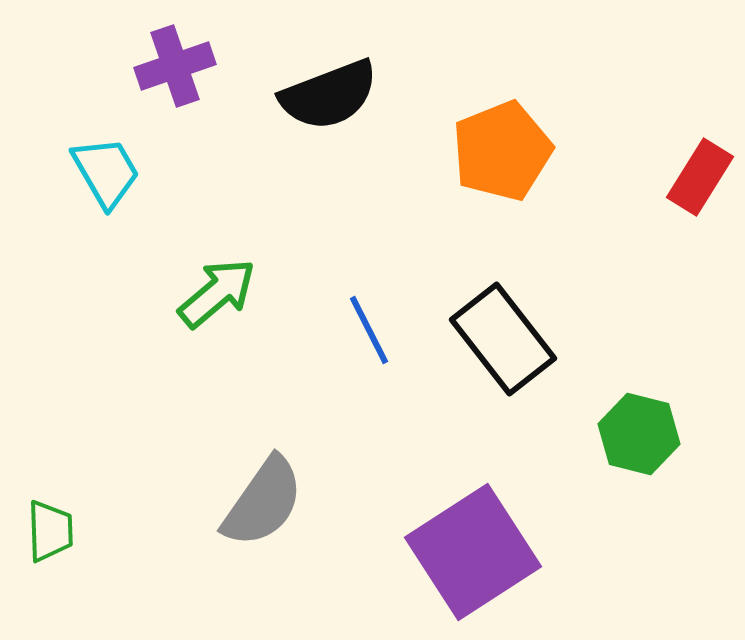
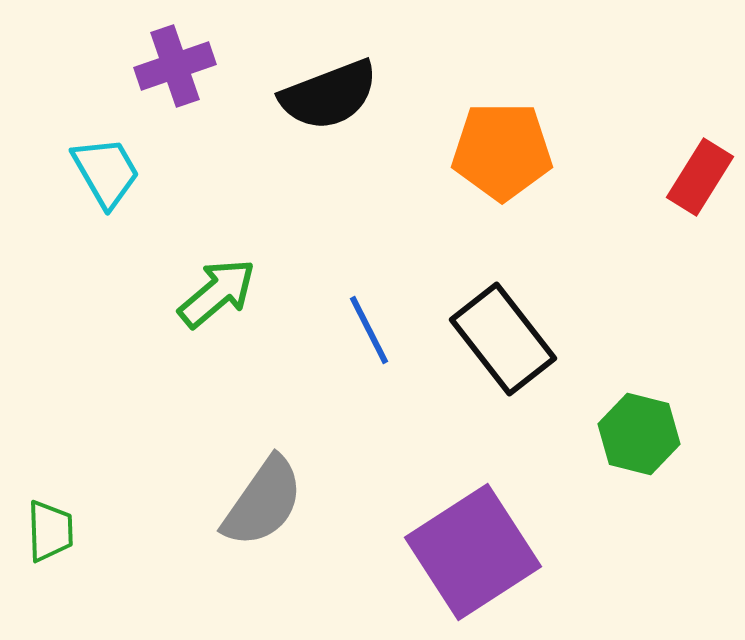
orange pentagon: rotated 22 degrees clockwise
